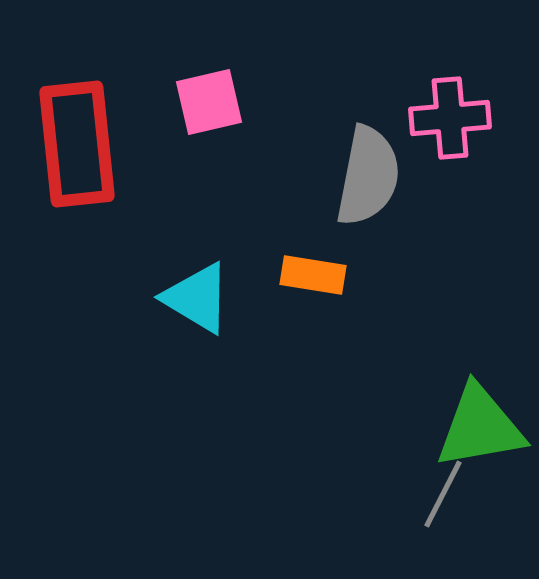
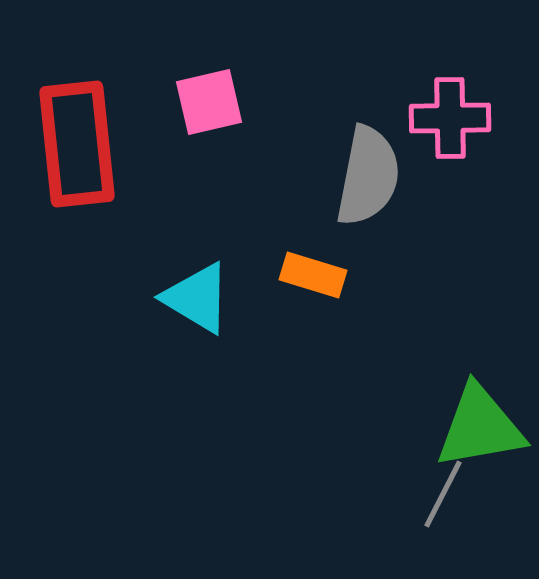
pink cross: rotated 4 degrees clockwise
orange rectangle: rotated 8 degrees clockwise
